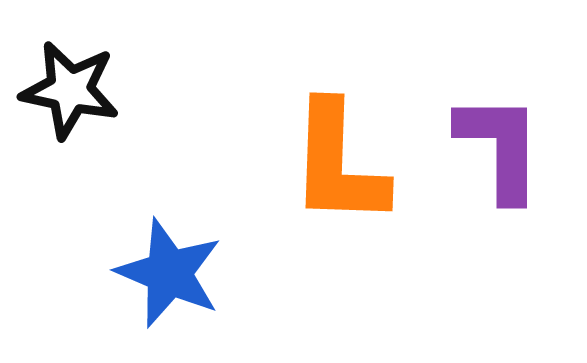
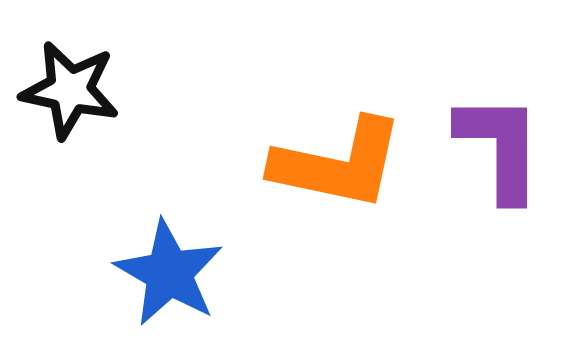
orange L-shape: rotated 80 degrees counterclockwise
blue star: rotated 7 degrees clockwise
